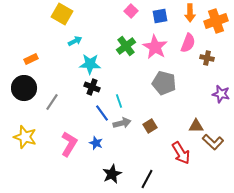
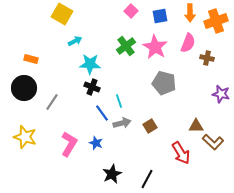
orange rectangle: rotated 40 degrees clockwise
